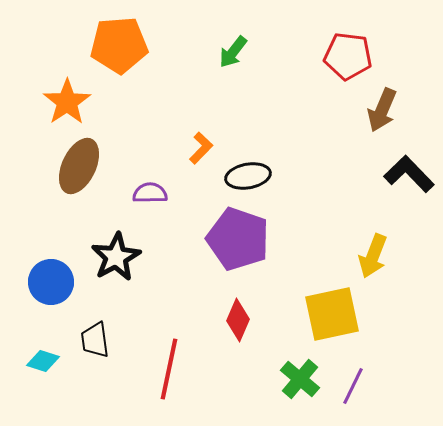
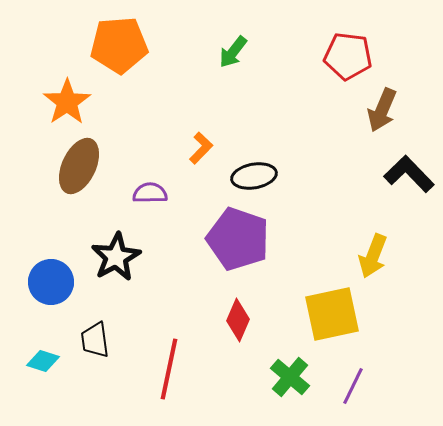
black ellipse: moved 6 px right
green cross: moved 10 px left, 2 px up
